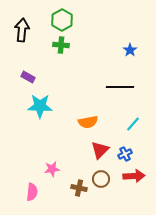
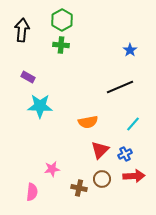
black line: rotated 24 degrees counterclockwise
brown circle: moved 1 px right
